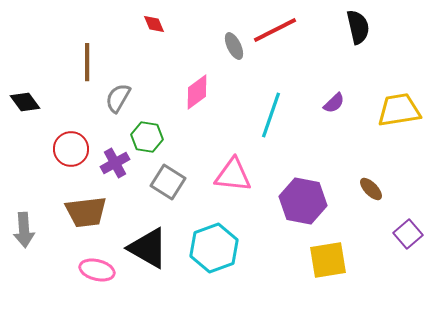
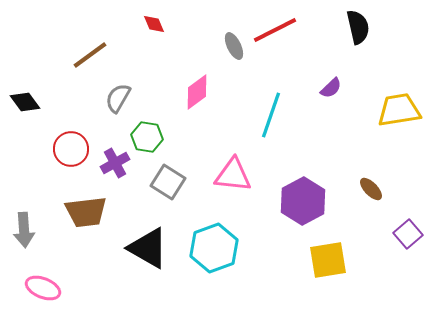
brown line: moved 3 px right, 7 px up; rotated 54 degrees clockwise
purple semicircle: moved 3 px left, 15 px up
purple hexagon: rotated 21 degrees clockwise
pink ellipse: moved 54 px left, 18 px down; rotated 8 degrees clockwise
